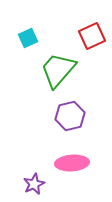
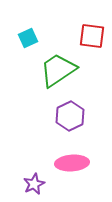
red square: rotated 32 degrees clockwise
green trapezoid: rotated 15 degrees clockwise
purple hexagon: rotated 12 degrees counterclockwise
